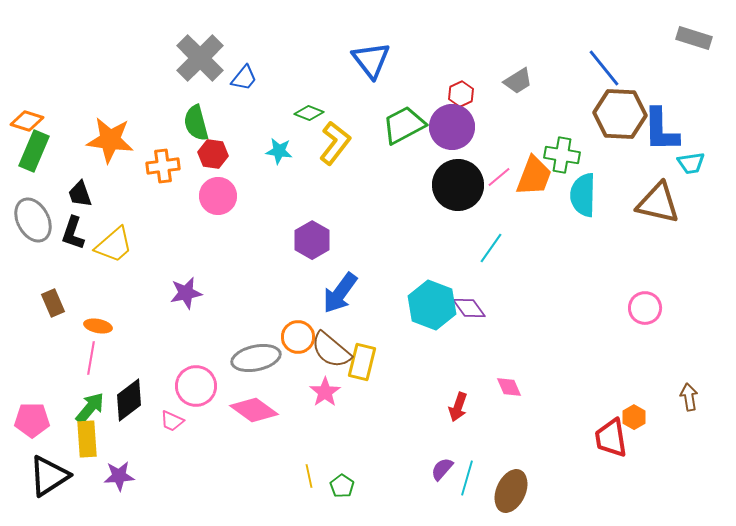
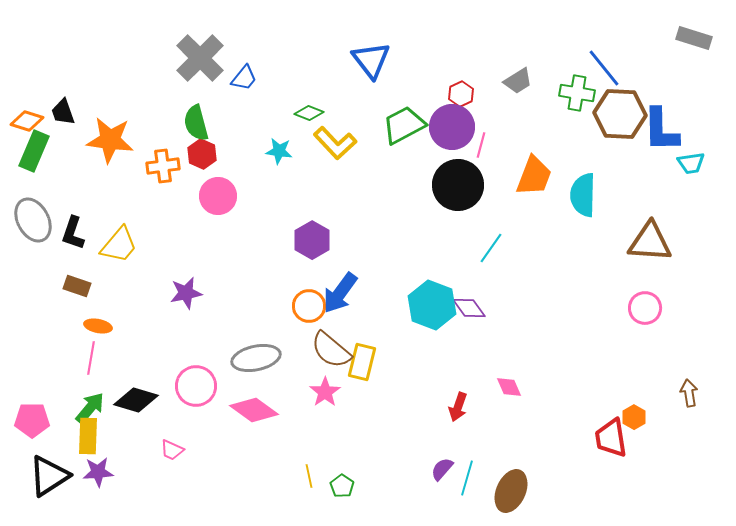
yellow L-shape at (335, 143): rotated 99 degrees clockwise
red hexagon at (213, 154): moved 11 px left; rotated 16 degrees clockwise
green cross at (562, 155): moved 15 px right, 62 px up
pink line at (499, 177): moved 18 px left, 32 px up; rotated 35 degrees counterclockwise
black trapezoid at (80, 194): moved 17 px left, 82 px up
brown triangle at (658, 203): moved 8 px left, 39 px down; rotated 9 degrees counterclockwise
yellow trapezoid at (114, 245): moved 5 px right; rotated 9 degrees counterclockwise
brown rectangle at (53, 303): moved 24 px right, 17 px up; rotated 48 degrees counterclockwise
orange circle at (298, 337): moved 11 px right, 31 px up
brown arrow at (689, 397): moved 4 px up
black diamond at (129, 400): moved 7 px right; rotated 54 degrees clockwise
pink trapezoid at (172, 421): moved 29 px down
yellow rectangle at (87, 439): moved 1 px right, 3 px up; rotated 6 degrees clockwise
purple star at (119, 476): moved 21 px left, 4 px up
